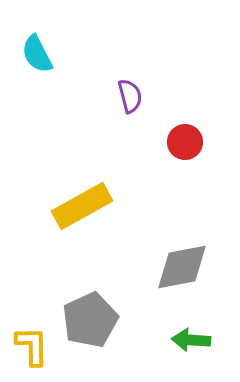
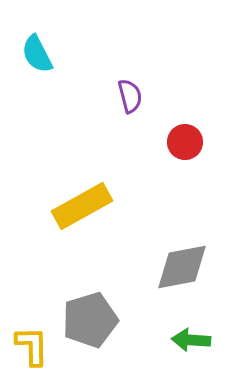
gray pentagon: rotated 8 degrees clockwise
